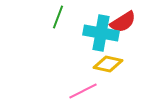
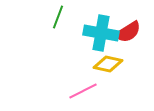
red semicircle: moved 5 px right, 10 px down
